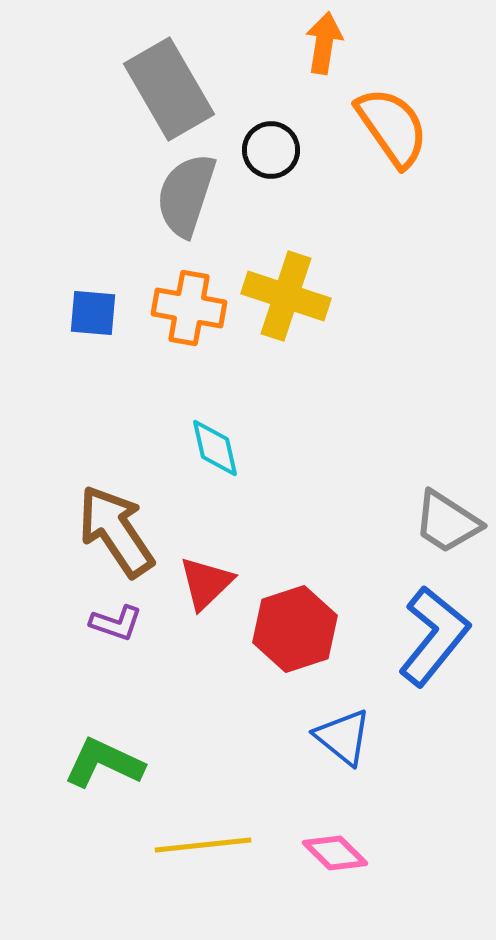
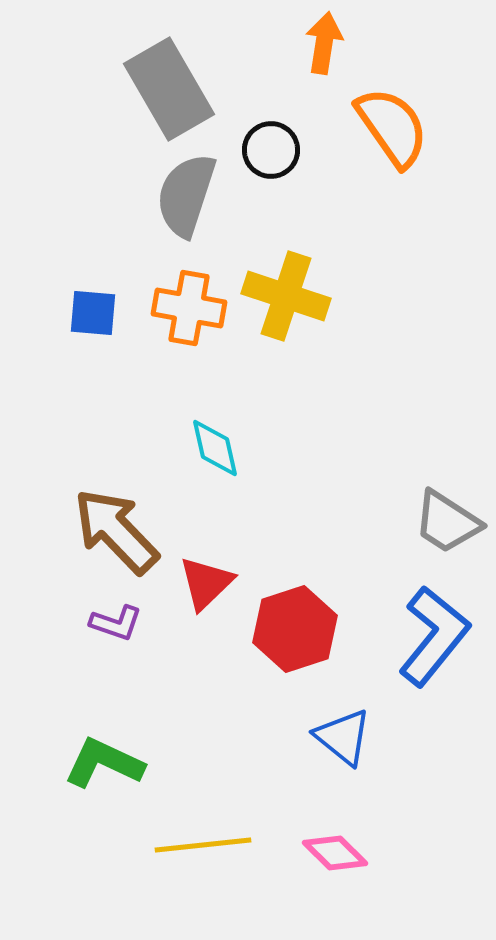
brown arrow: rotated 10 degrees counterclockwise
